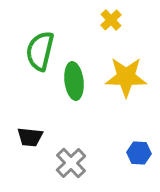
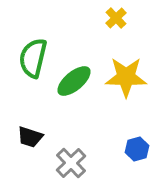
yellow cross: moved 5 px right, 2 px up
green semicircle: moved 7 px left, 7 px down
green ellipse: rotated 57 degrees clockwise
black trapezoid: rotated 12 degrees clockwise
blue hexagon: moved 2 px left, 4 px up; rotated 20 degrees counterclockwise
